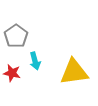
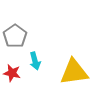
gray pentagon: moved 1 px left
